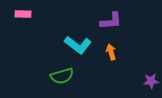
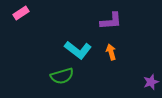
pink rectangle: moved 2 px left, 1 px up; rotated 35 degrees counterclockwise
cyan L-shape: moved 5 px down
purple star: moved 1 px down; rotated 14 degrees counterclockwise
